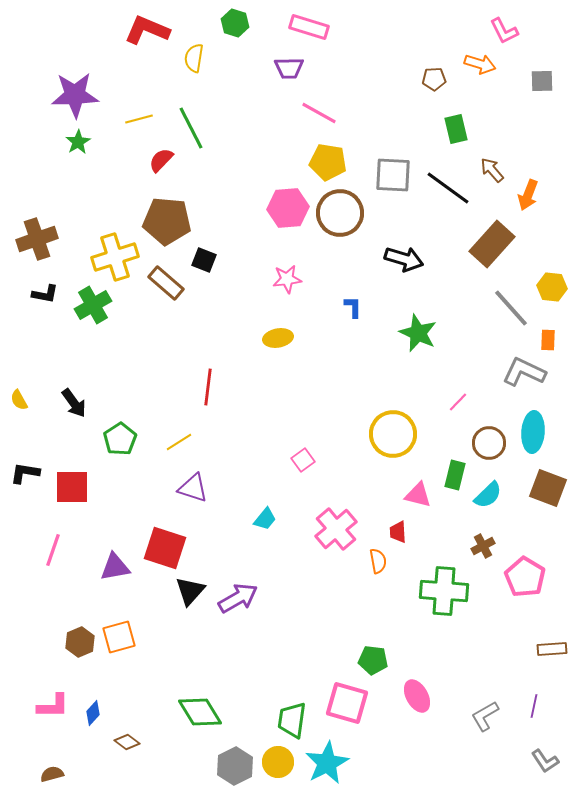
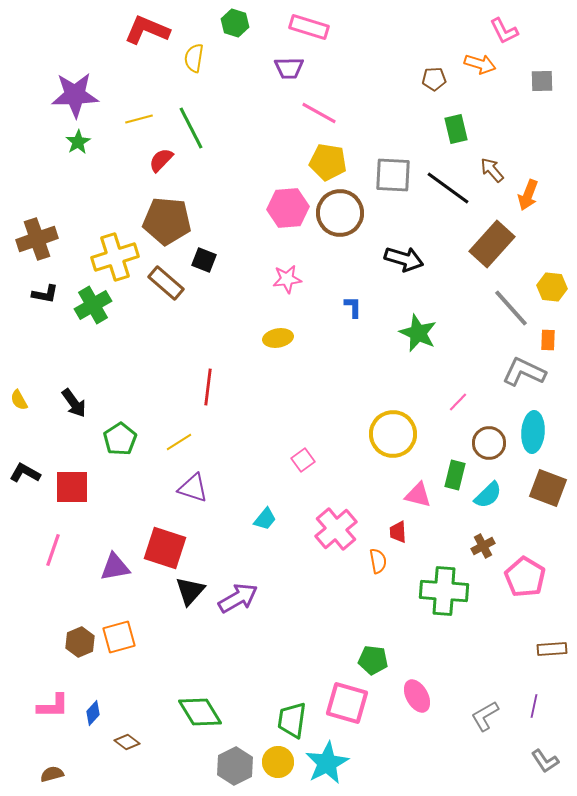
black L-shape at (25, 473): rotated 20 degrees clockwise
